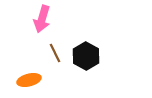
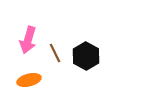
pink arrow: moved 14 px left, 21 px down
